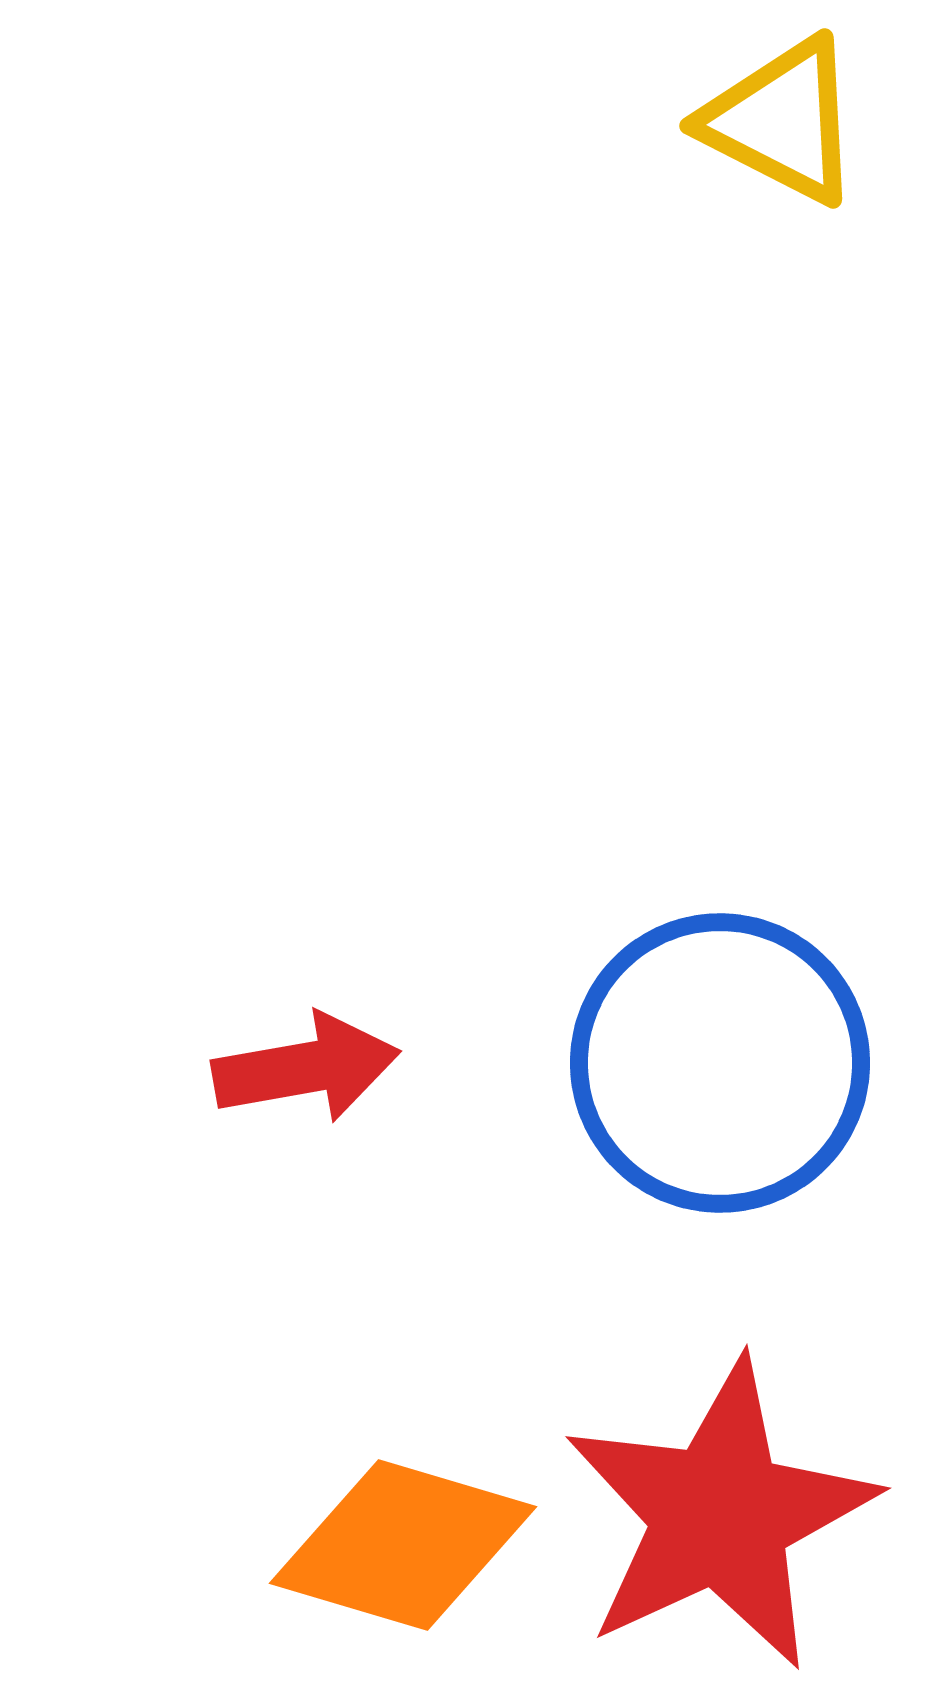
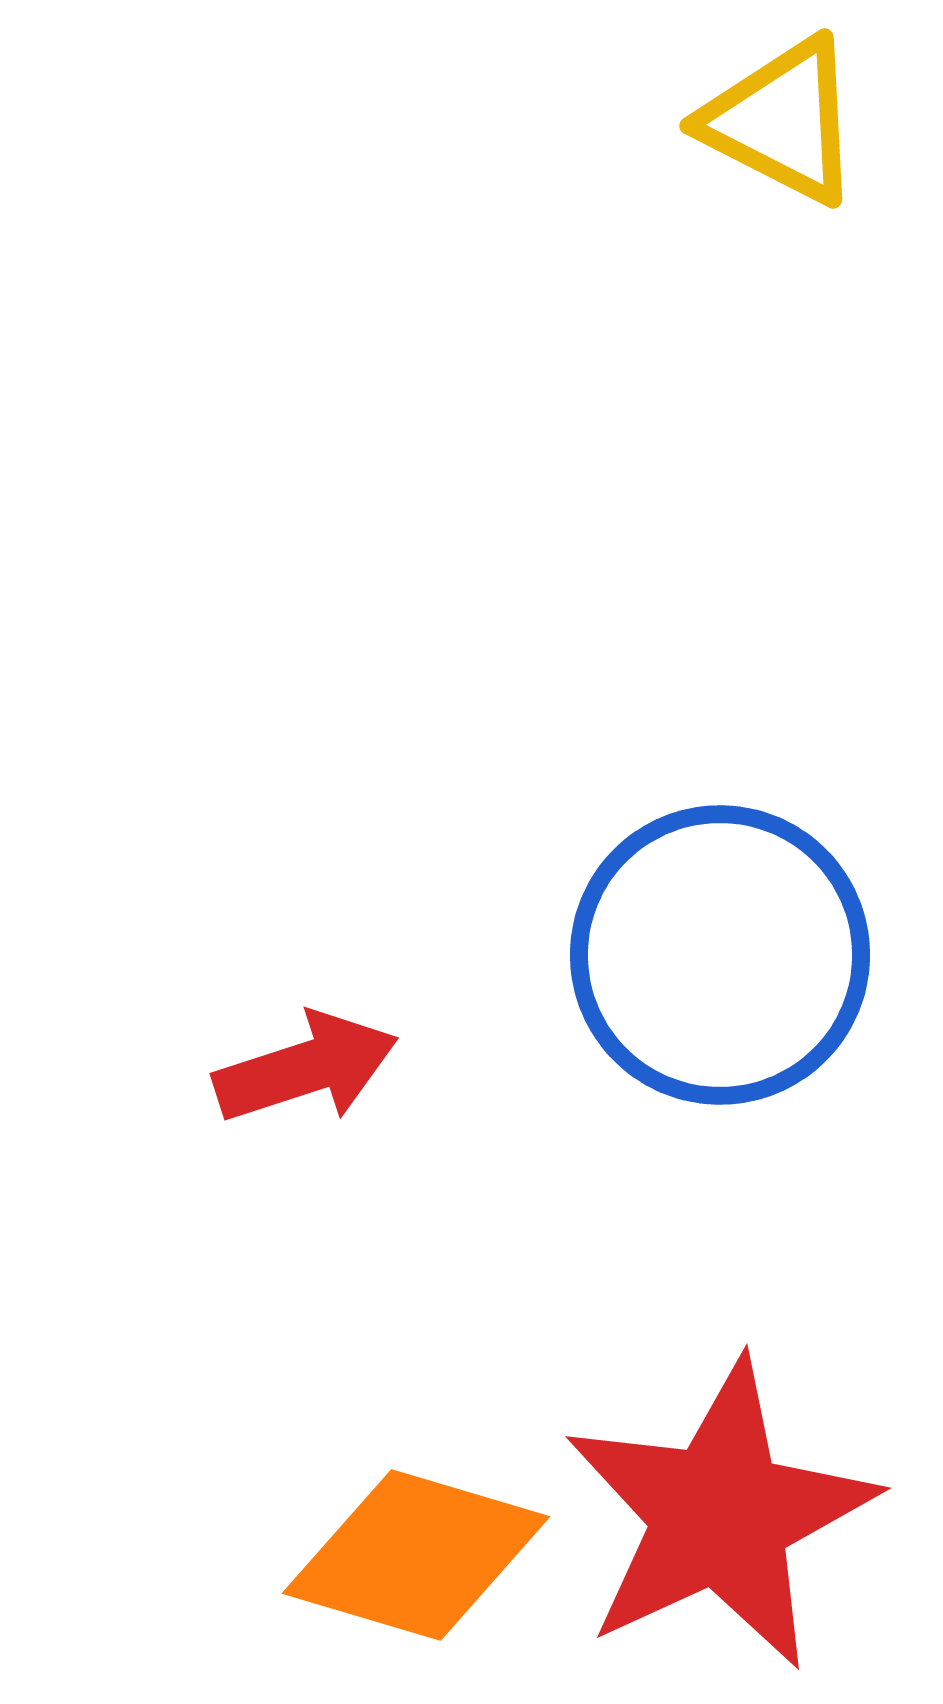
blue circle: moved 108 px up
red arrow: rotated 8 degrees counterclockwise
orange diamond: moved 13 px right, 10 px down
